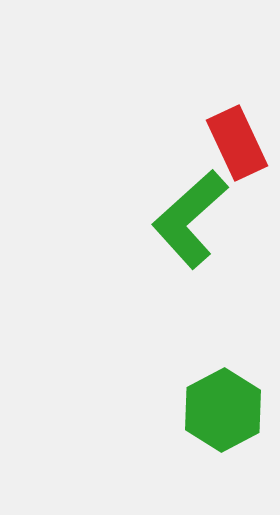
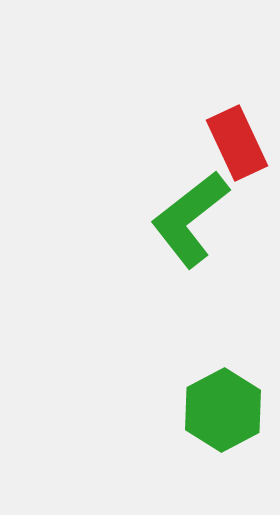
green L-shape: rotated 4 degrees clockwise
